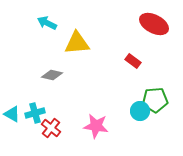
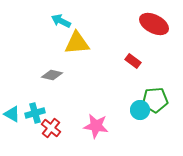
cyan arrow: moved 14 px right, 2 px up
cyan circle: moved 1 px up
